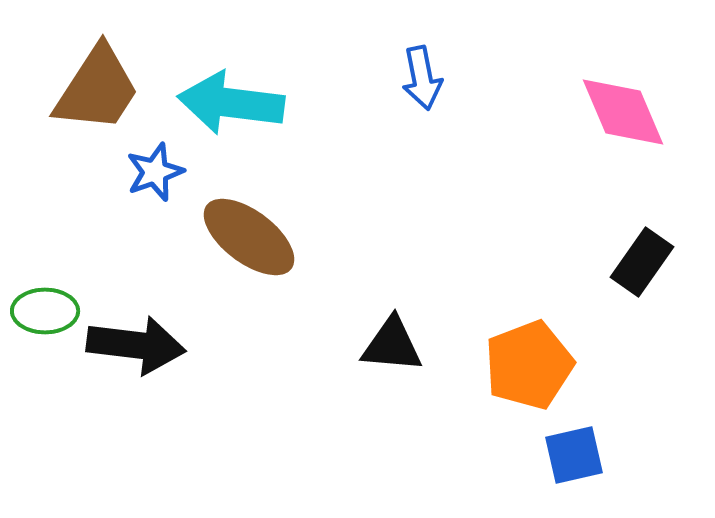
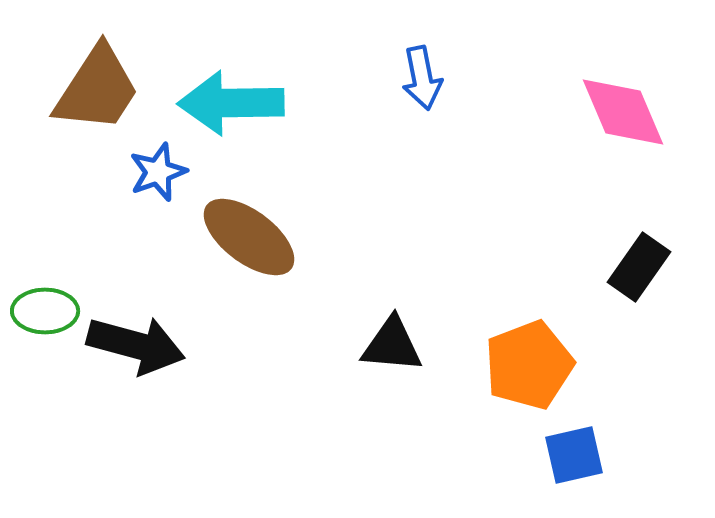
cyan arrow: rotated 8 degrees counterclockwise
blue star: moved 3 px right
black rectangle: moved 3 px left, 5 px down
black arrow: rotated 8 degrees clockwise
